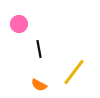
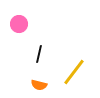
black line: moved 5 px down; rotated 24 degrees clockwise
orange semicircle: rotated 14 degrees counterclockwise
